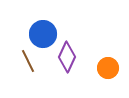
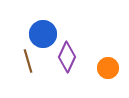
brown line: rotated 10 degrees clockwise
